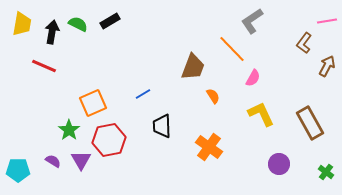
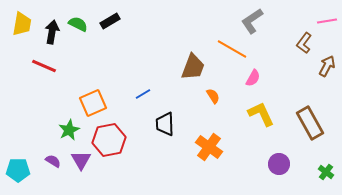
orange line: rotated 16 degrees counterclockwise
black trapezoid: moved 3 px right, 2 px up
green star: rotated 10 degrees clockwise
